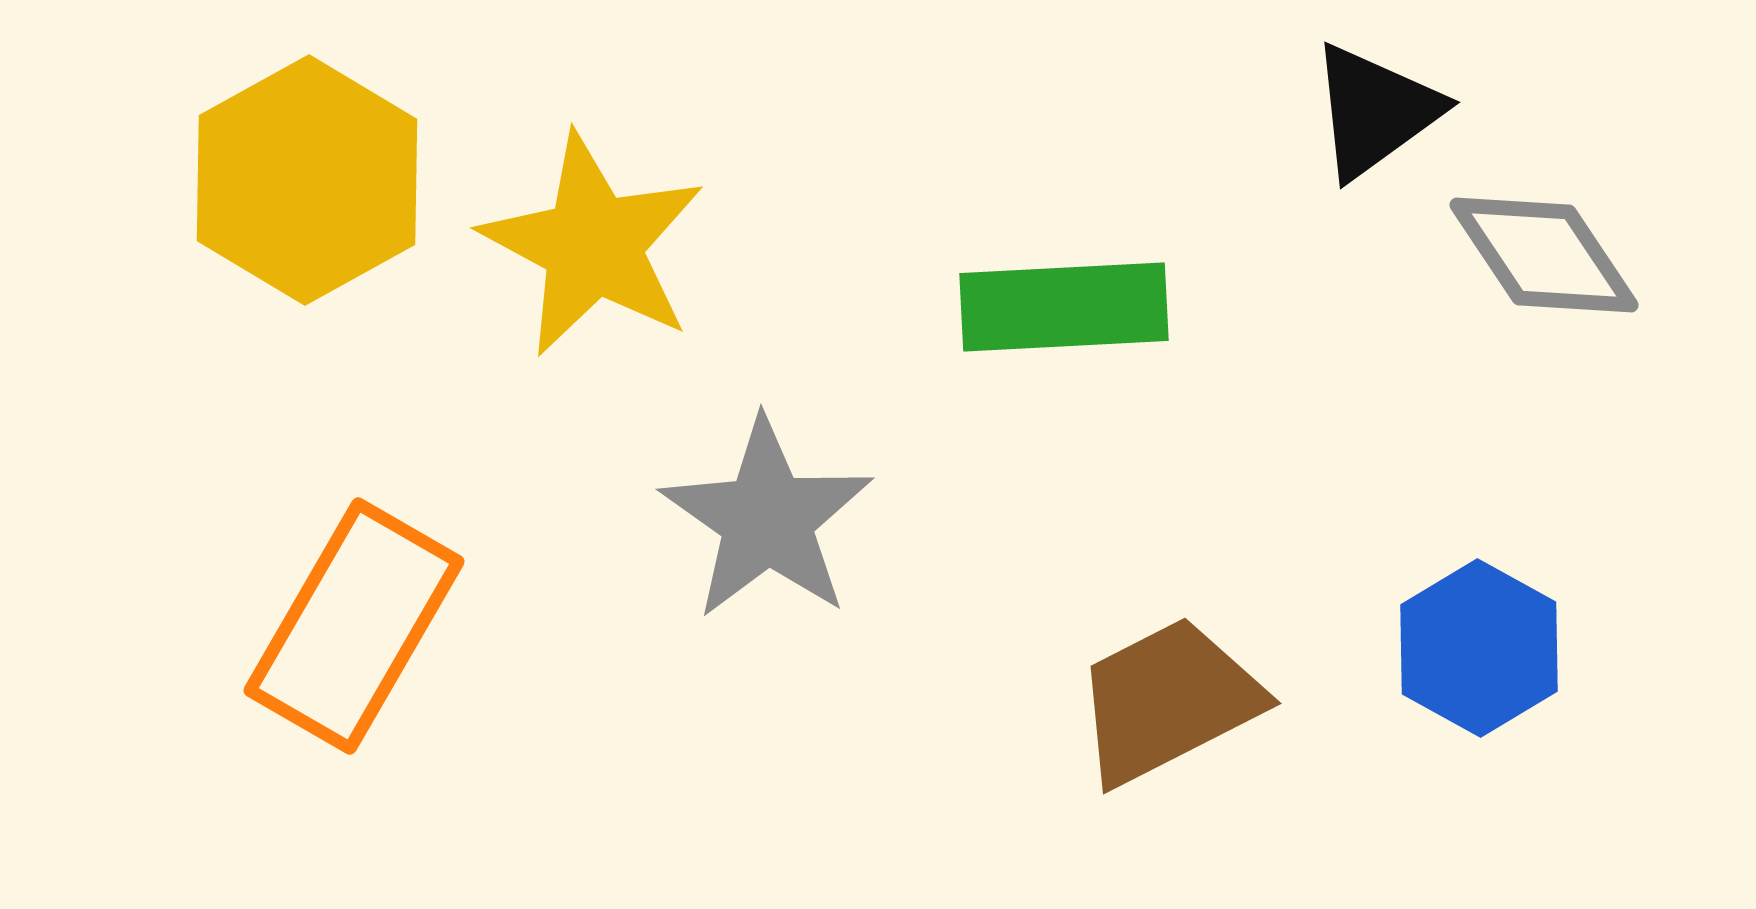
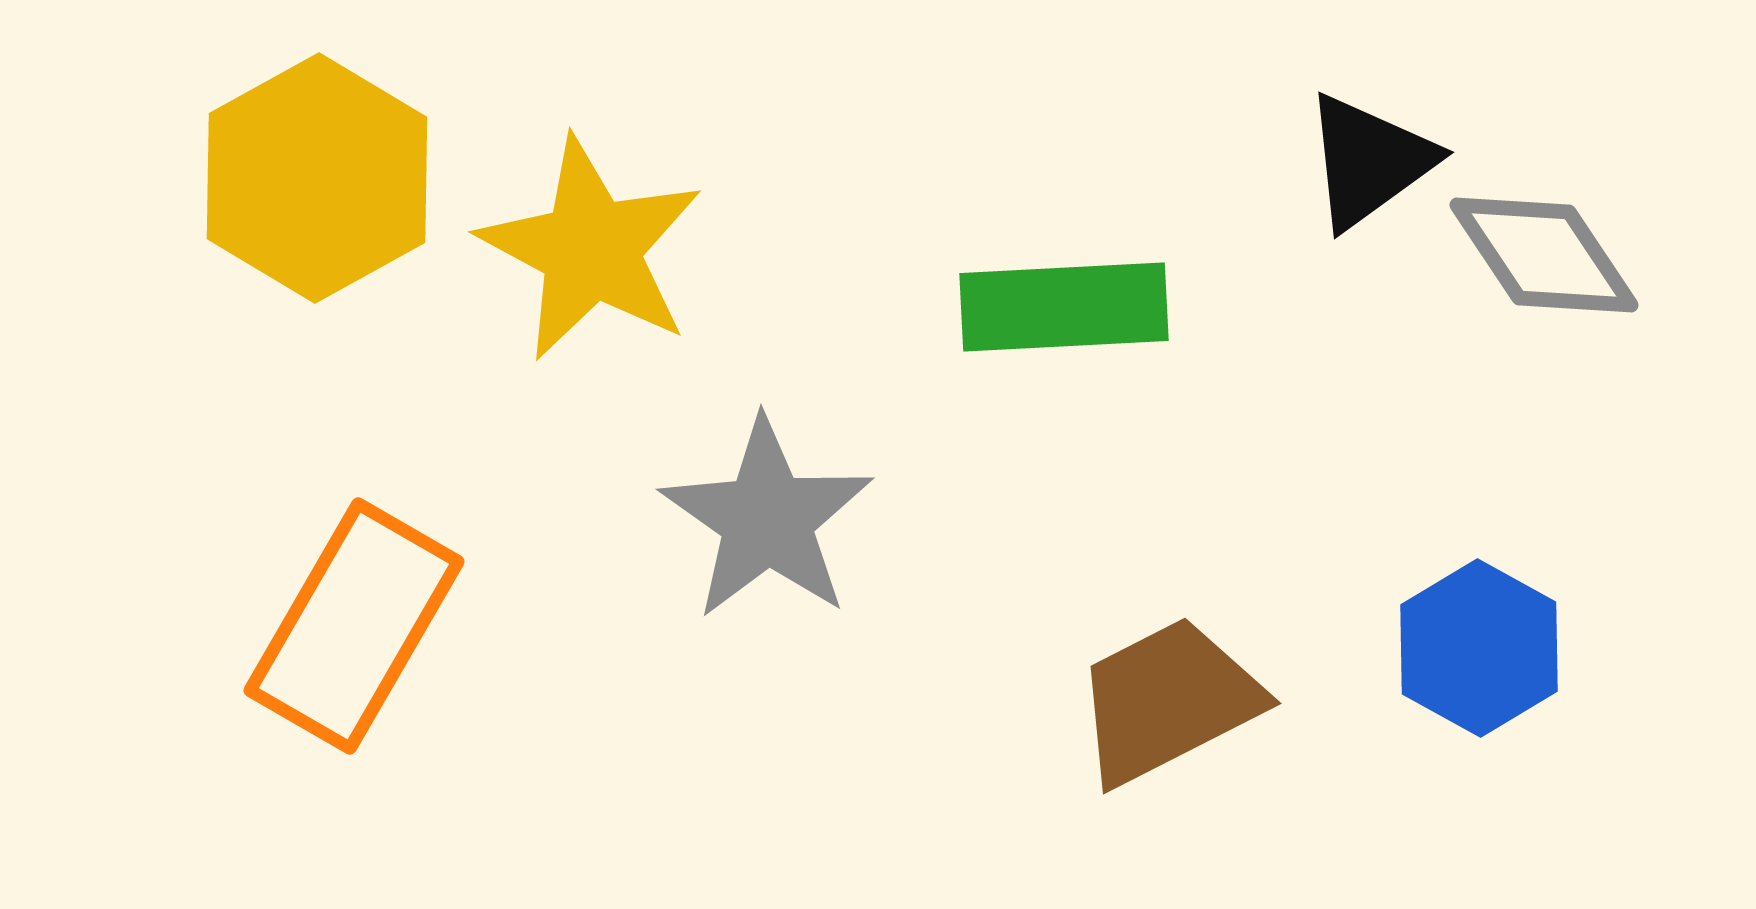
black triangle: moved 6 px left, 50 px down
yellow hexagon: moved 10 px right, 2 px up
yellow star: moved 2 px left, 4 px down
